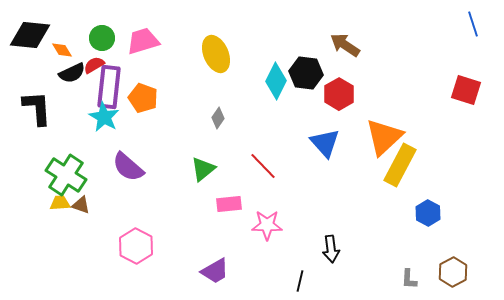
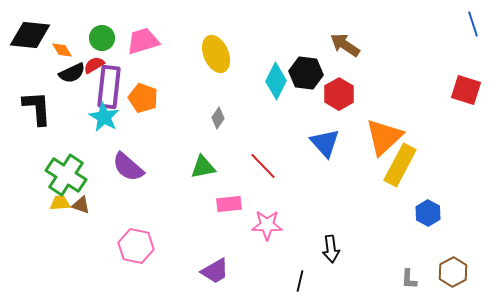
green triangle: moved 2 px up; rotated 28 degrees clockwise
pink hexagon: rotated 16 degrees counterclockwise
